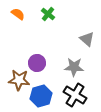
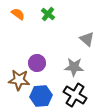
blue hexagon: rotated 10 degrees clockwise
